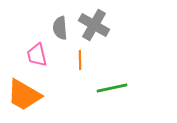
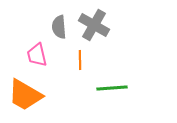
gray semicircle: moved 1 px left, 1 px up
green line: rotated 8 degrees clockwise
orange trapezoid: moved 1 px right
